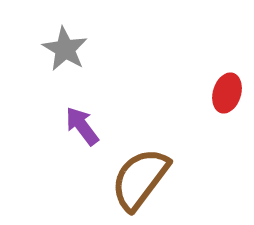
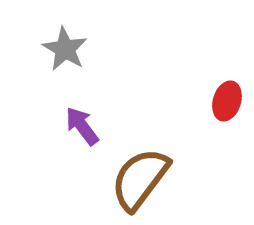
red ellipse: moved 8 px down
